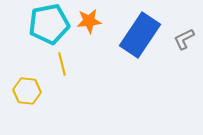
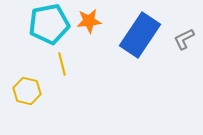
yellow hexagon: rotated 8 degrees clockwise
